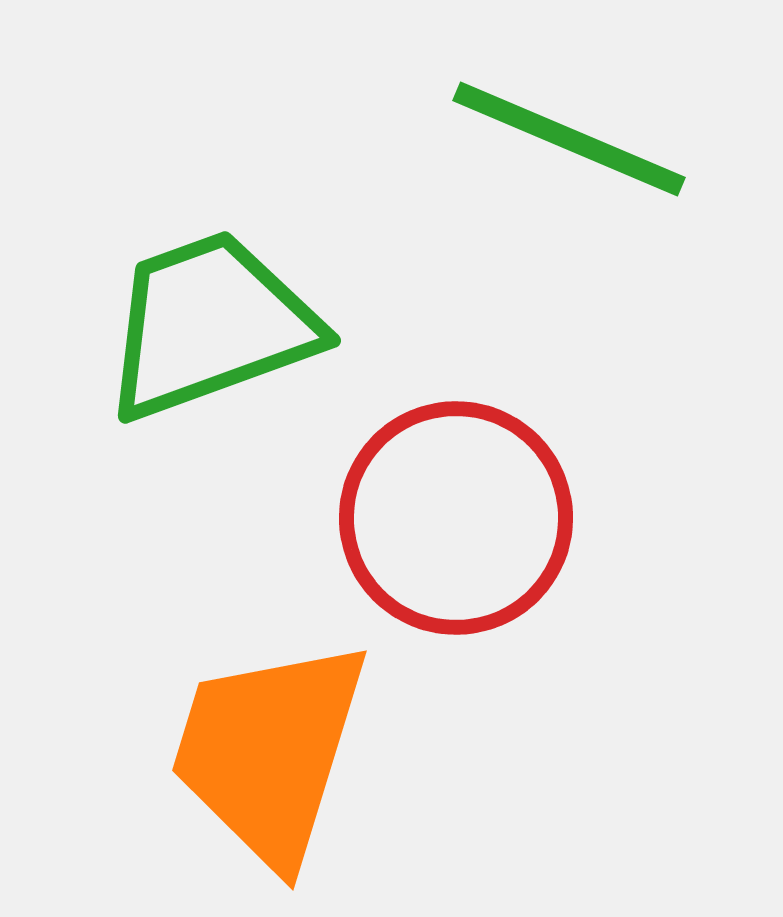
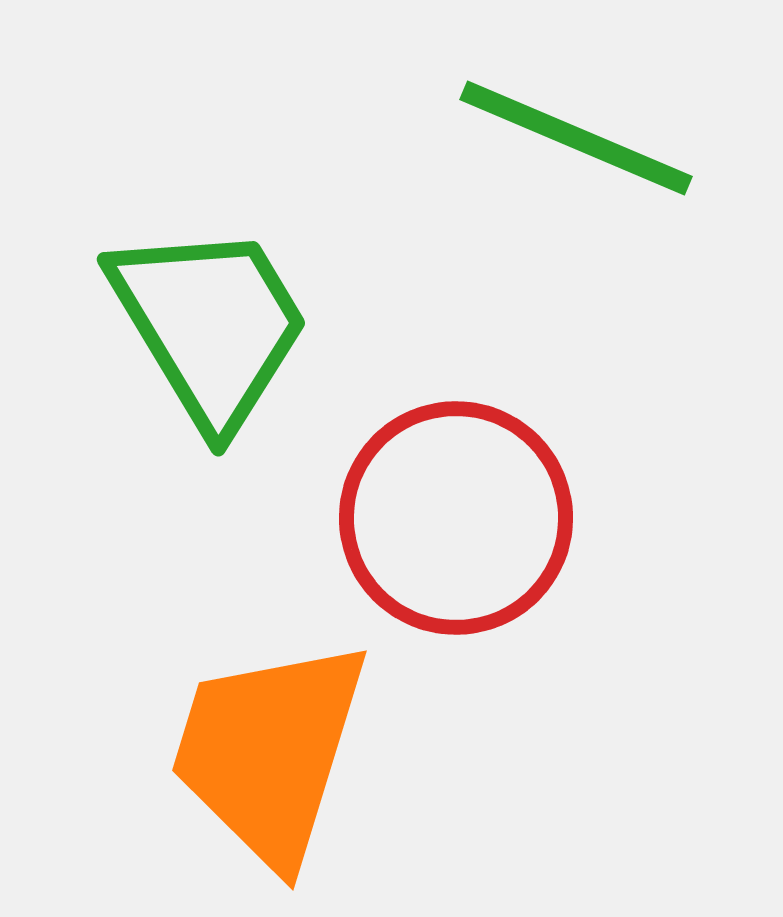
green line: moved 7 px right, 1 px up
green trapezoid: rotated 79 degrees clockwise
